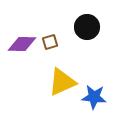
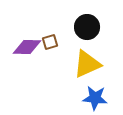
purple diamond: moved 5 px right, 3 px down
yellow triangle: moved 25 px right, 18 px up
blue star: moved 1 px right, 1 px down
